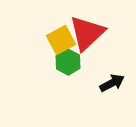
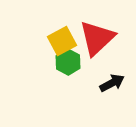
red triangle: moved 10 px right, 5 px down
yellow square: moved 1 px right, 1 px down
